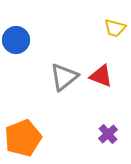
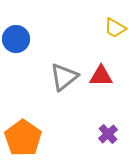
yellow trapezoid: rotated 15 degrees clockwise
blue circle: moved 1 px up
red triangle: rotated 20 degrees counterclockwise
orange pentagon: rotated 15 degrees counterclockwise
